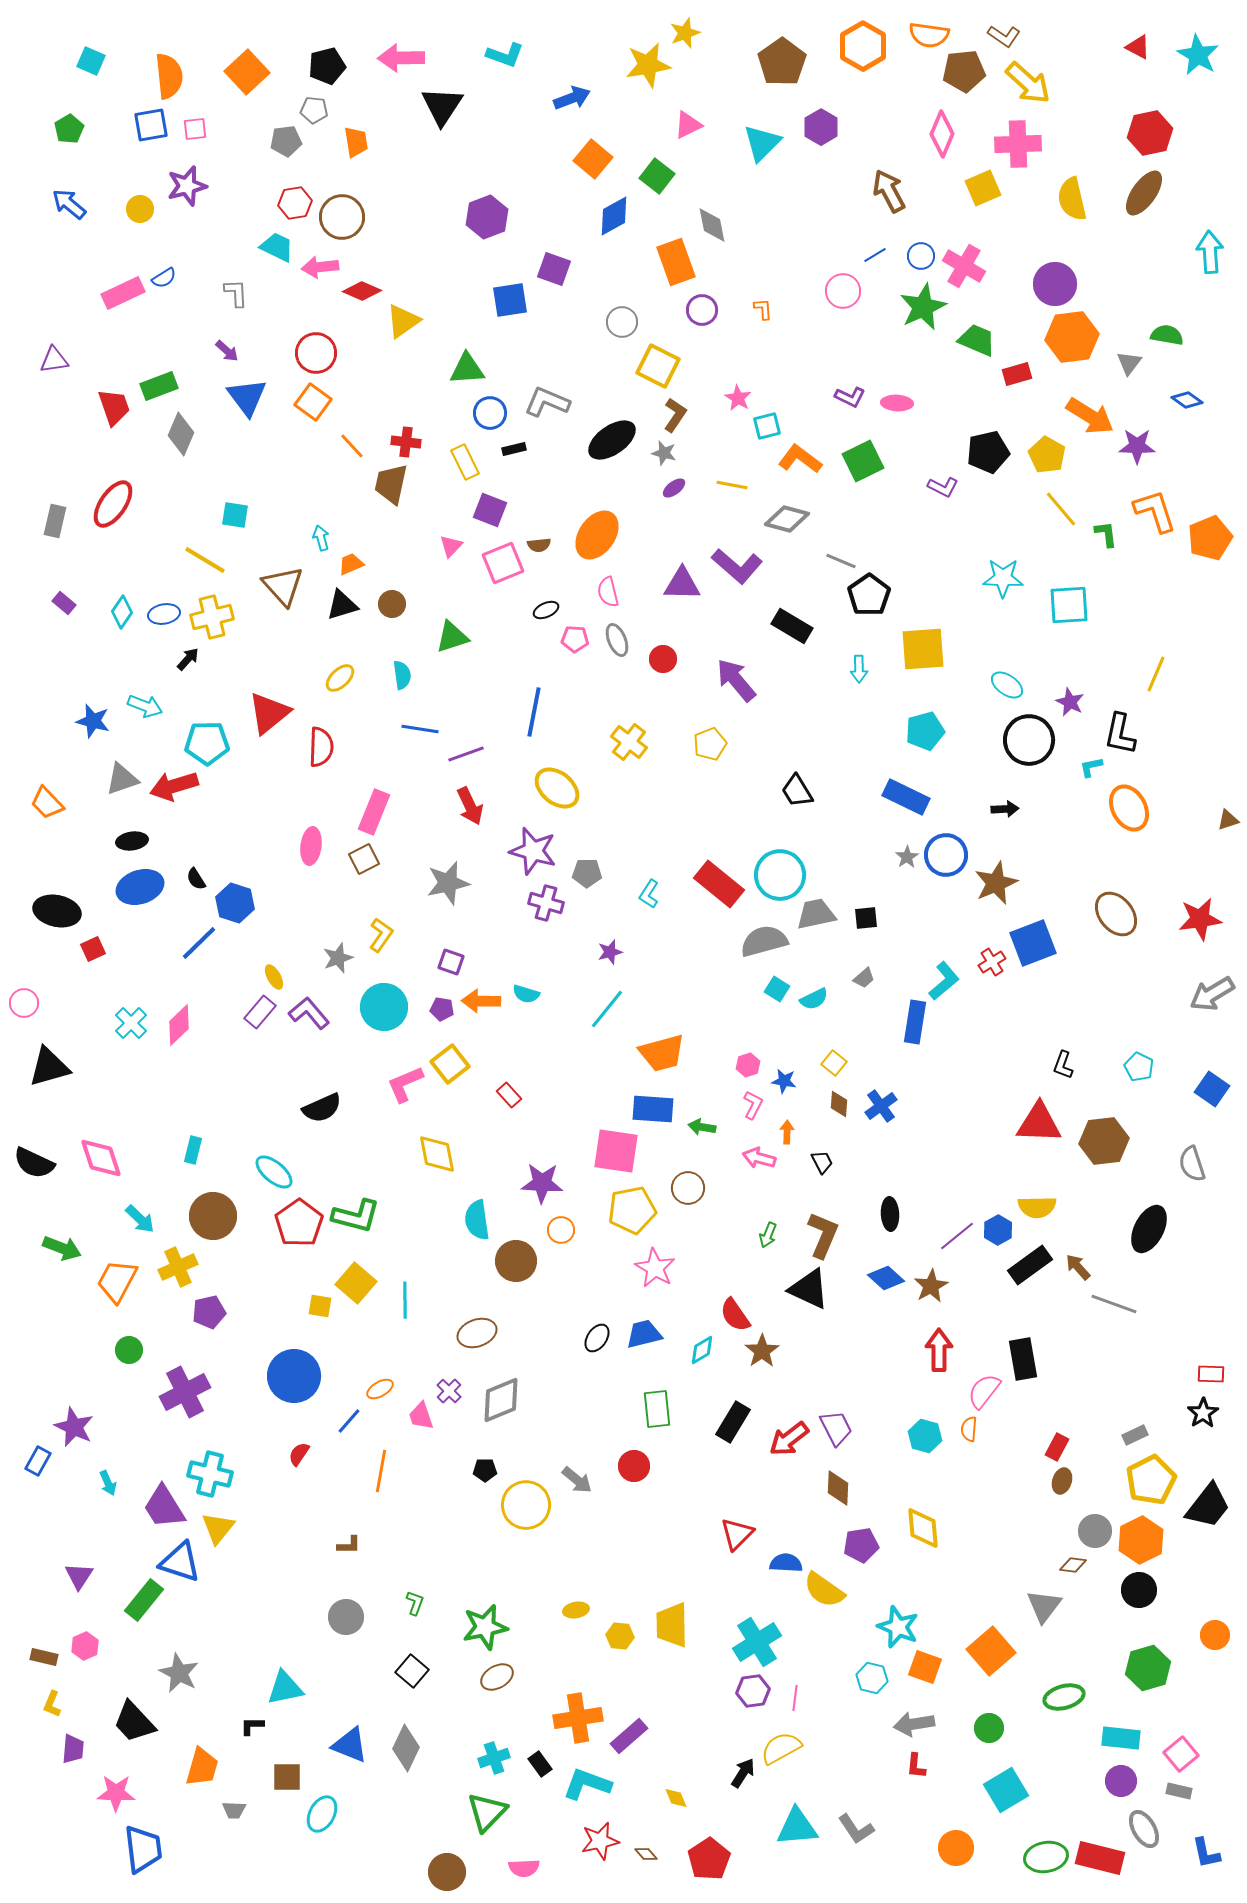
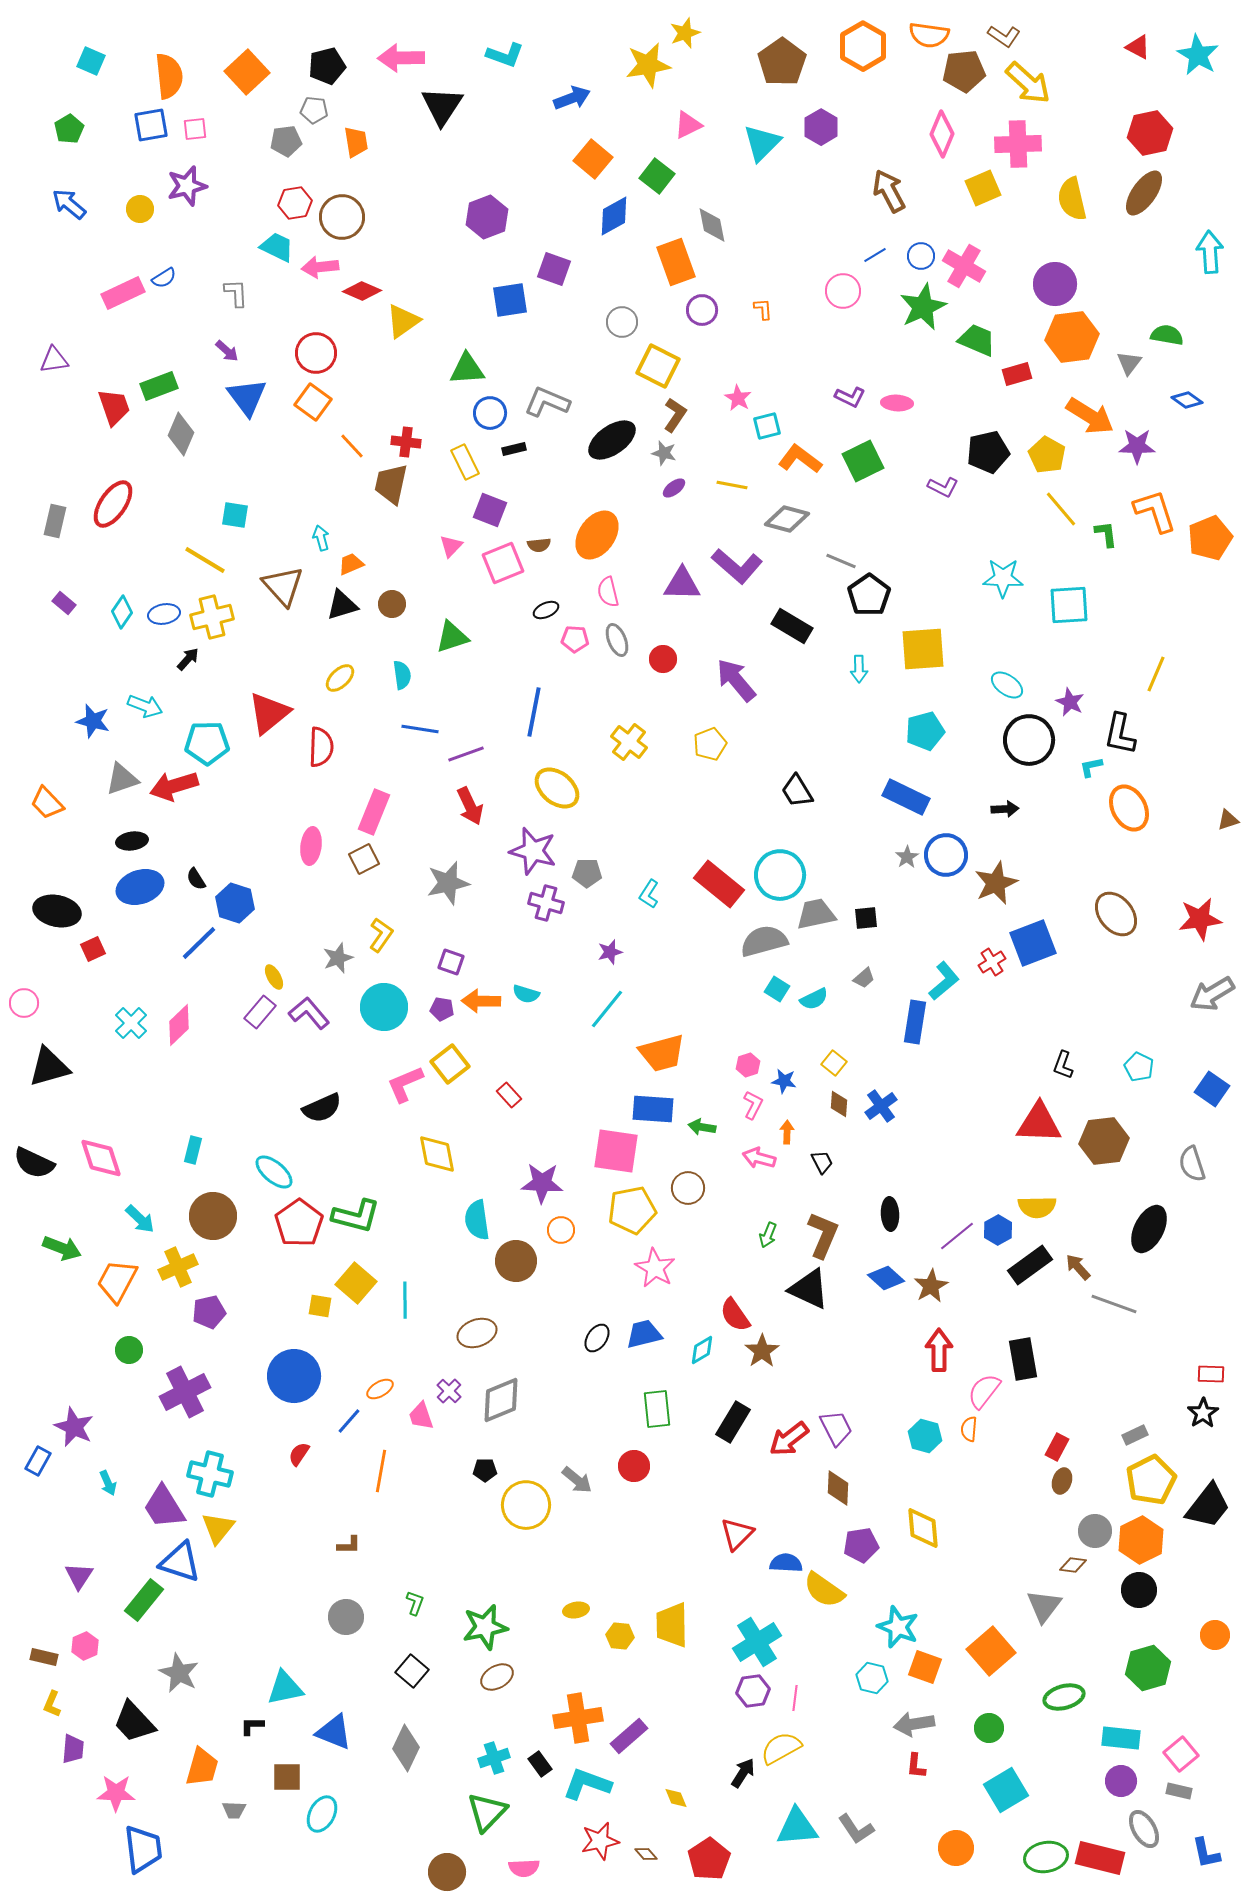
blue triangle at (350, 1745): moved 16 px left, 13 px up
